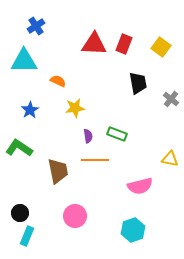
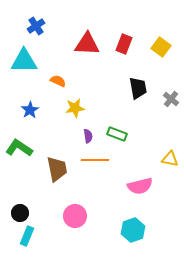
red triangle: moved 7 px left
black trapezoid: moved 5 px down
brown trapezoid: moved 1 px left, 2 px up
